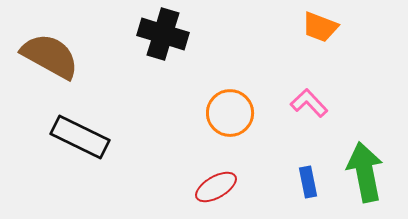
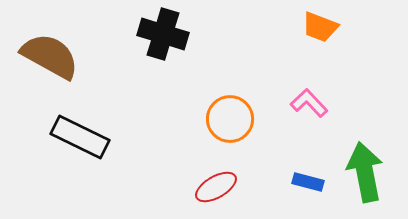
orange circle: moved 6 px down
blue rectangle: rotated 64 degrees counterclockwise
